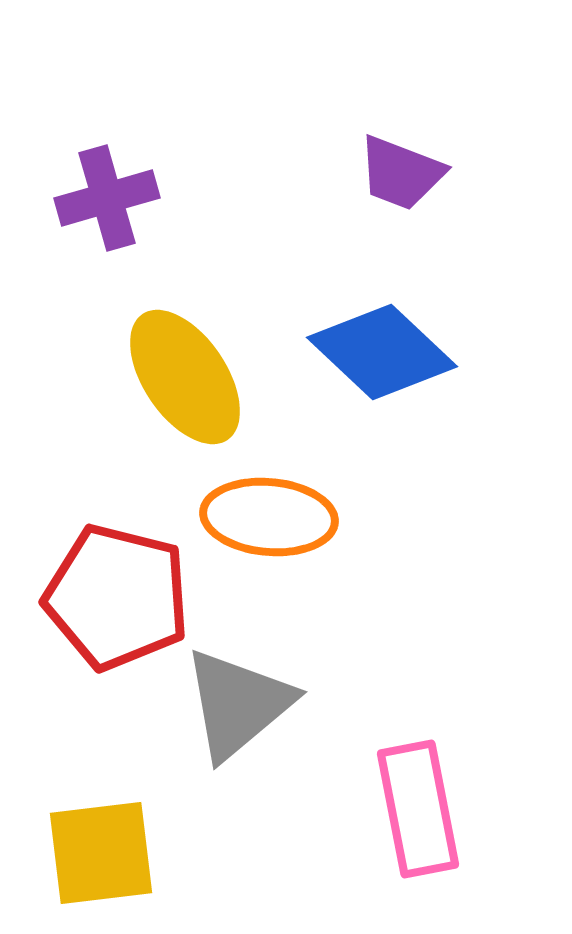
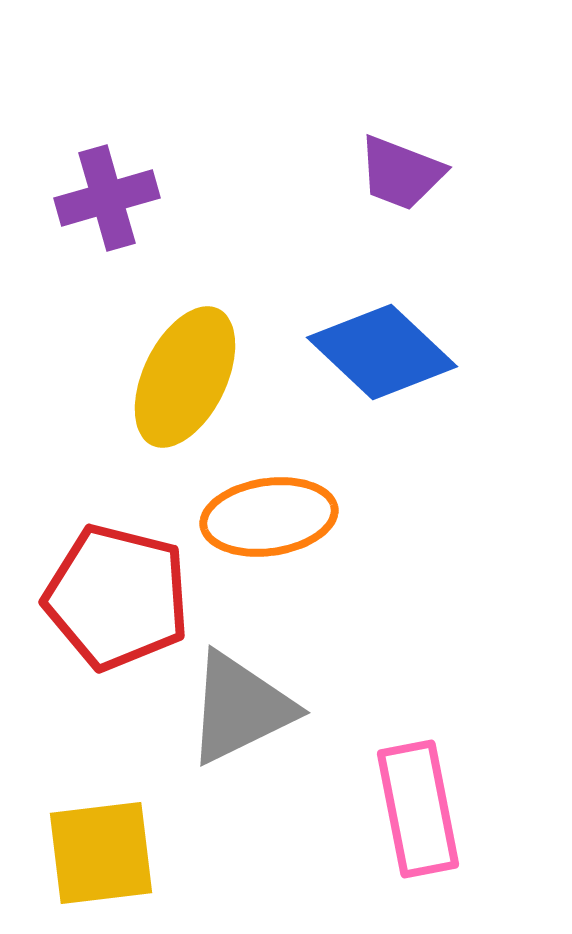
yellow ellipse: rotated 60 degrees clockwise
orange ellipse: rotated 13 degrees counterclockwise
gray triangle: moved 2 px right, 4 px down; rotated 14 degrees clockwise
